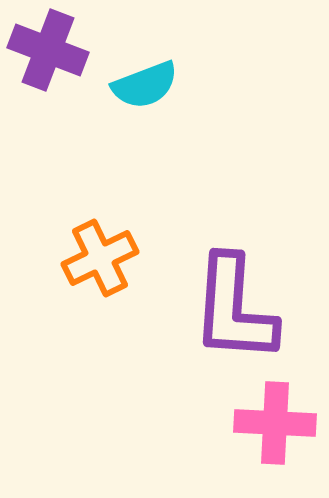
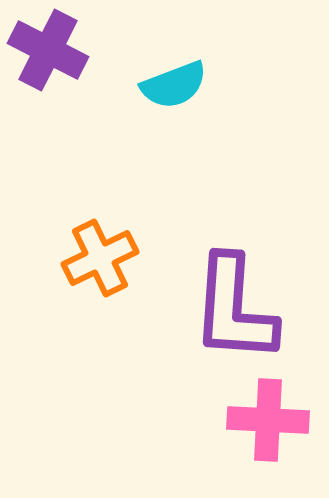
purple cross: rotated 6 degrees clockwise
cyan semicircle: moved 29 px right
pink cross: moved 7 px left, 3 px up
